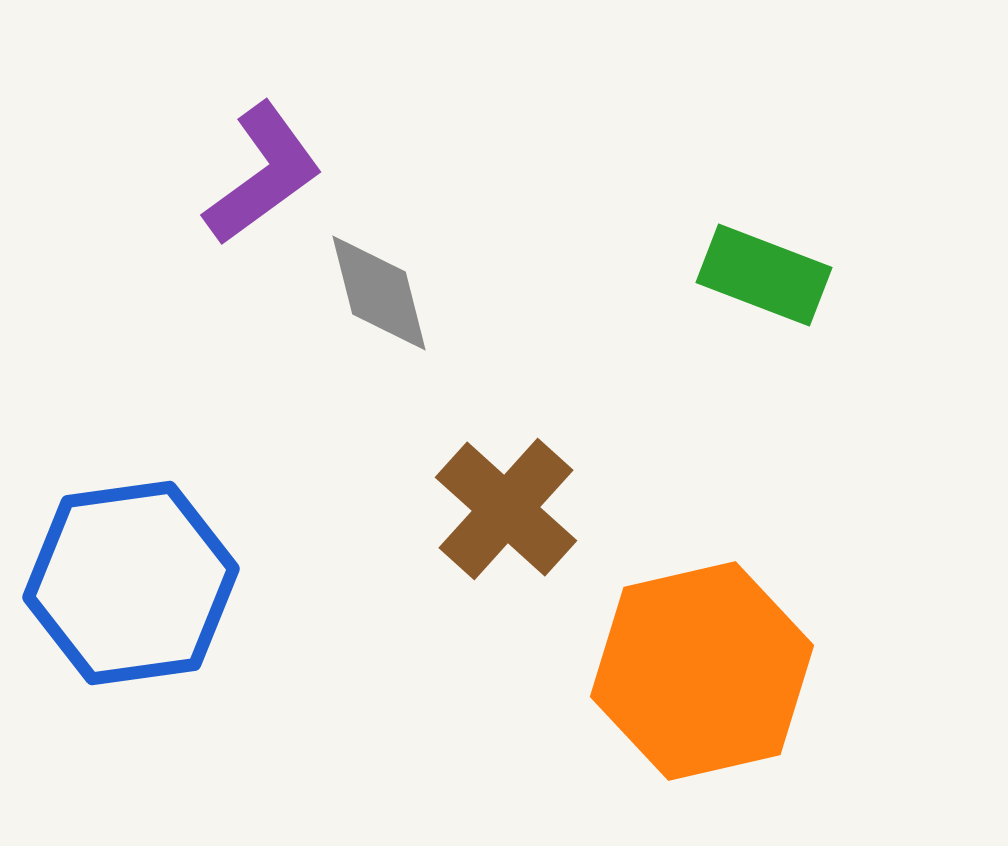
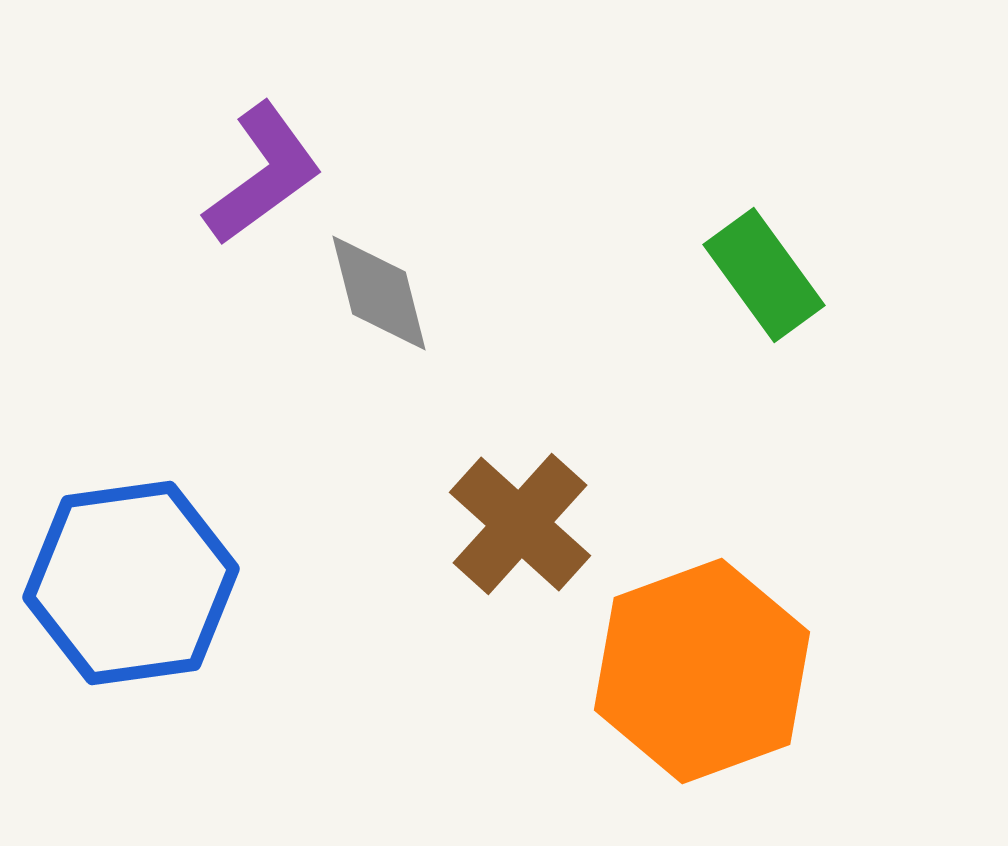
green rectangle: rotated 33 degrees clockwise
brown cross: moved 14 px right, 15 px down
orange hexagon: rotated 7 degrees counterclockwise
